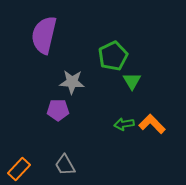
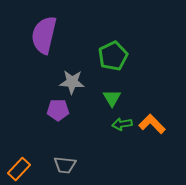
green triangle: moved 20 px left, 17 px down
green arrow: moved 2 px left
gray trapezoid: rotated 55 degrees counterclockwise
